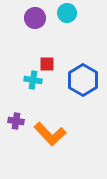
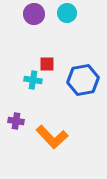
purple circle: moved 1 px left, 4 px up
blue hexagon: rotated 20 degrees clockwise
orange L-shape: moved 2 px right, 3 px down
